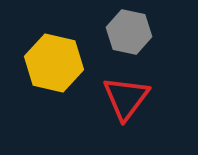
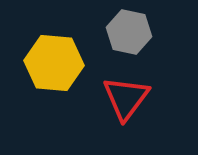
yellow hexagon: rotated 8 degrees counterclockwise
